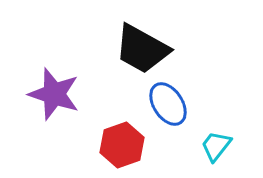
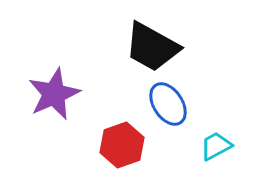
black trapezoid: moved 10 px right, 2 px up
purple star: rotated 30 degrees clockwise
cyan trapezoid: rotated 24 degrees clockwise
